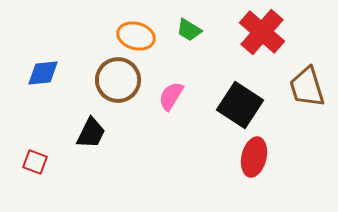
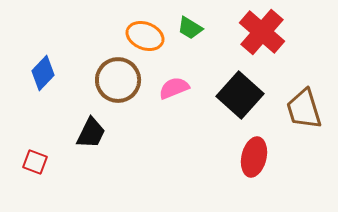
green trapezoid: moved 1 px right, 2 px up
orange ellipse: moved 9 px right; rotated 6 degrees clockwise
blue diamond: rotated 40 degrees counterclockwise
brown trapezoid: moved 3 px left, 22 px down
pink semicircle: moved 3 px right, 8 px up; rotated 36 degrees clockwise
black square: moved 10 px up; rotated 9 degrees clockwise
